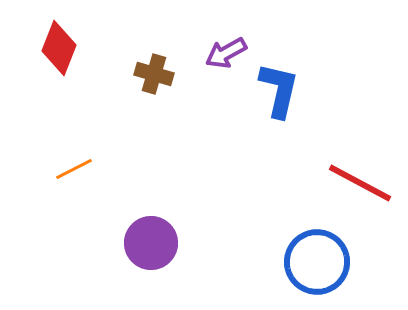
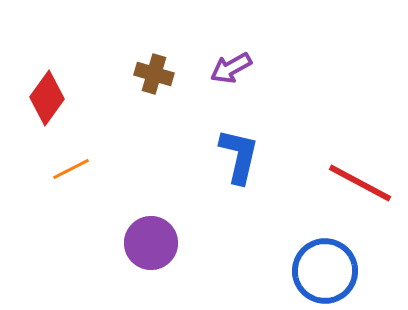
red diamond: moved 12 px left, 50 px down; rotated 14 degrees clockwise
purple arrow: moved 5 px right, 15 px down
blue L-shape: moved 40 px left, 66 px down
orange line: moved 3 px left
blue circle: moved 8 px right, 9 px down
